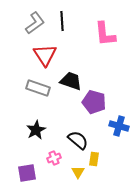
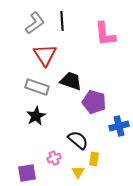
gray rectangle: moved 1 px left, 1 px up
blue cross: rotated 30 degrees counterclockwise
black star: moved 14 px up
